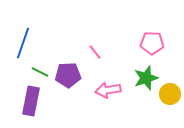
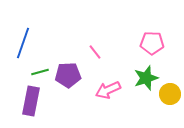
green line: rotated 42 degrees counterclockwise
pink arrow: rotated 15 degrees counterclockwise
